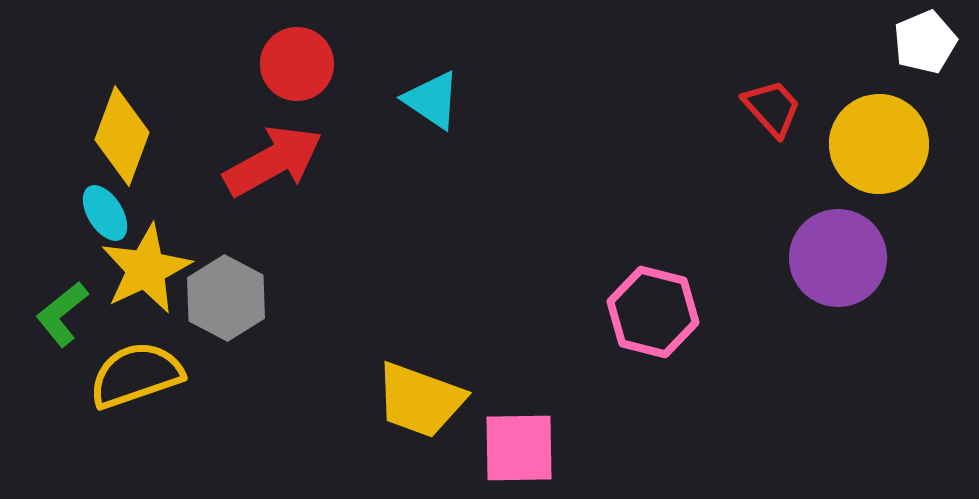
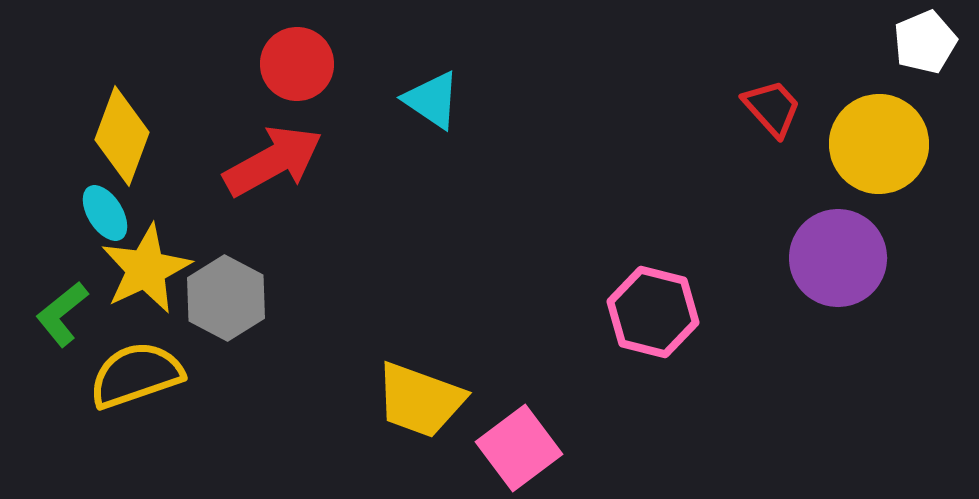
pink square: rotated 36 degrees counterclockwise
